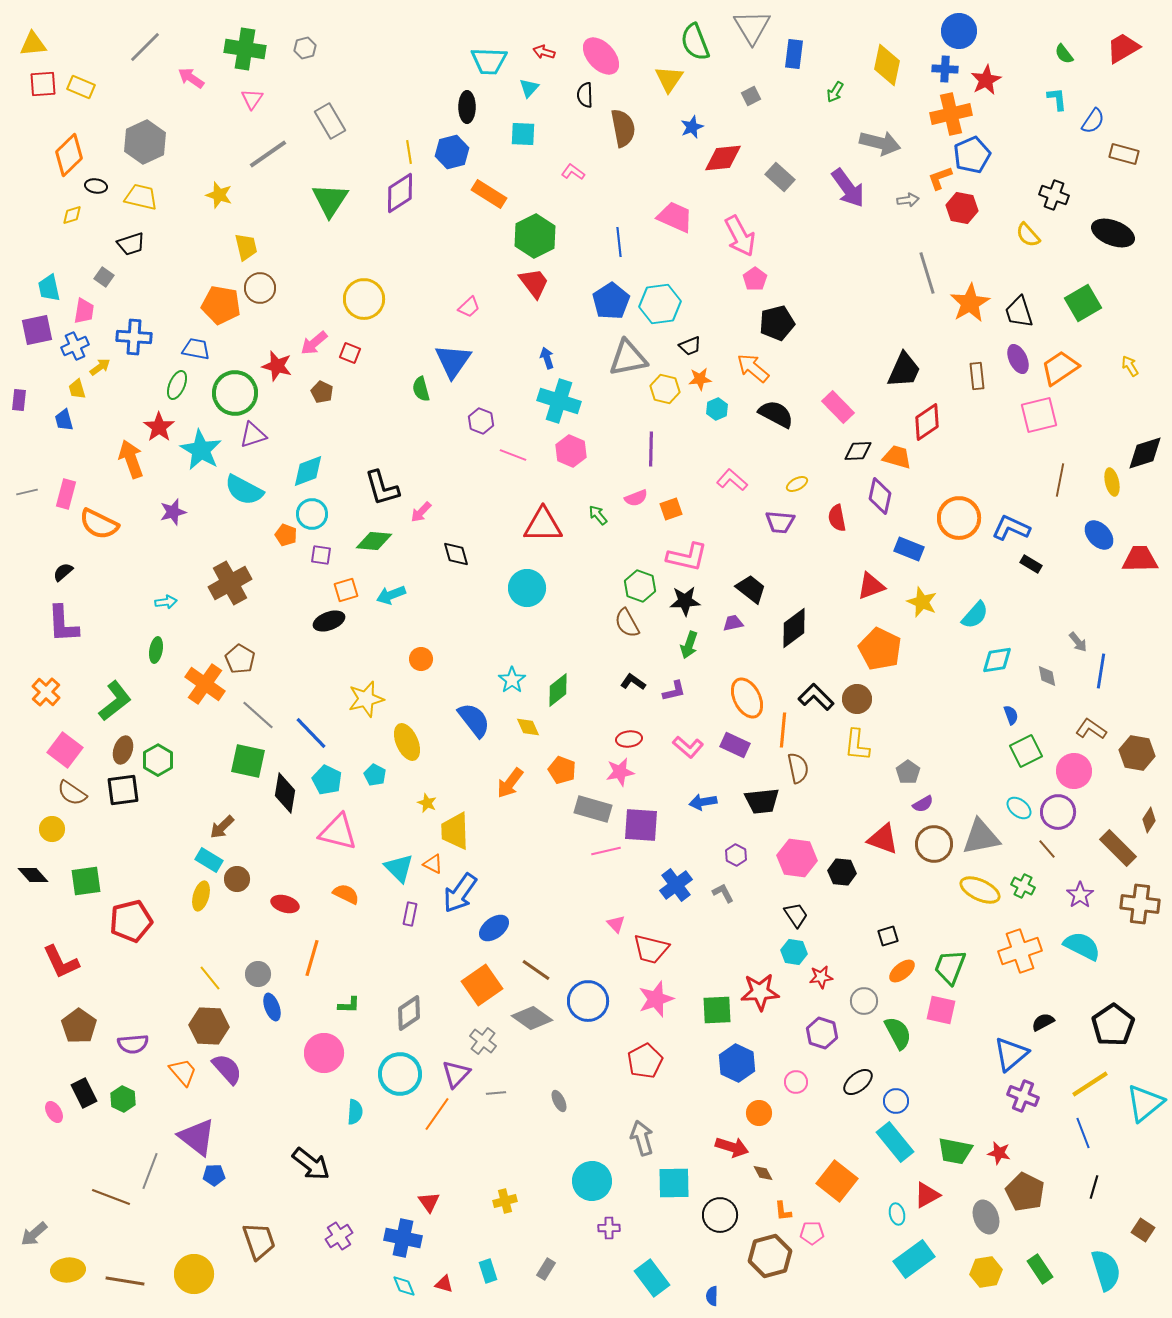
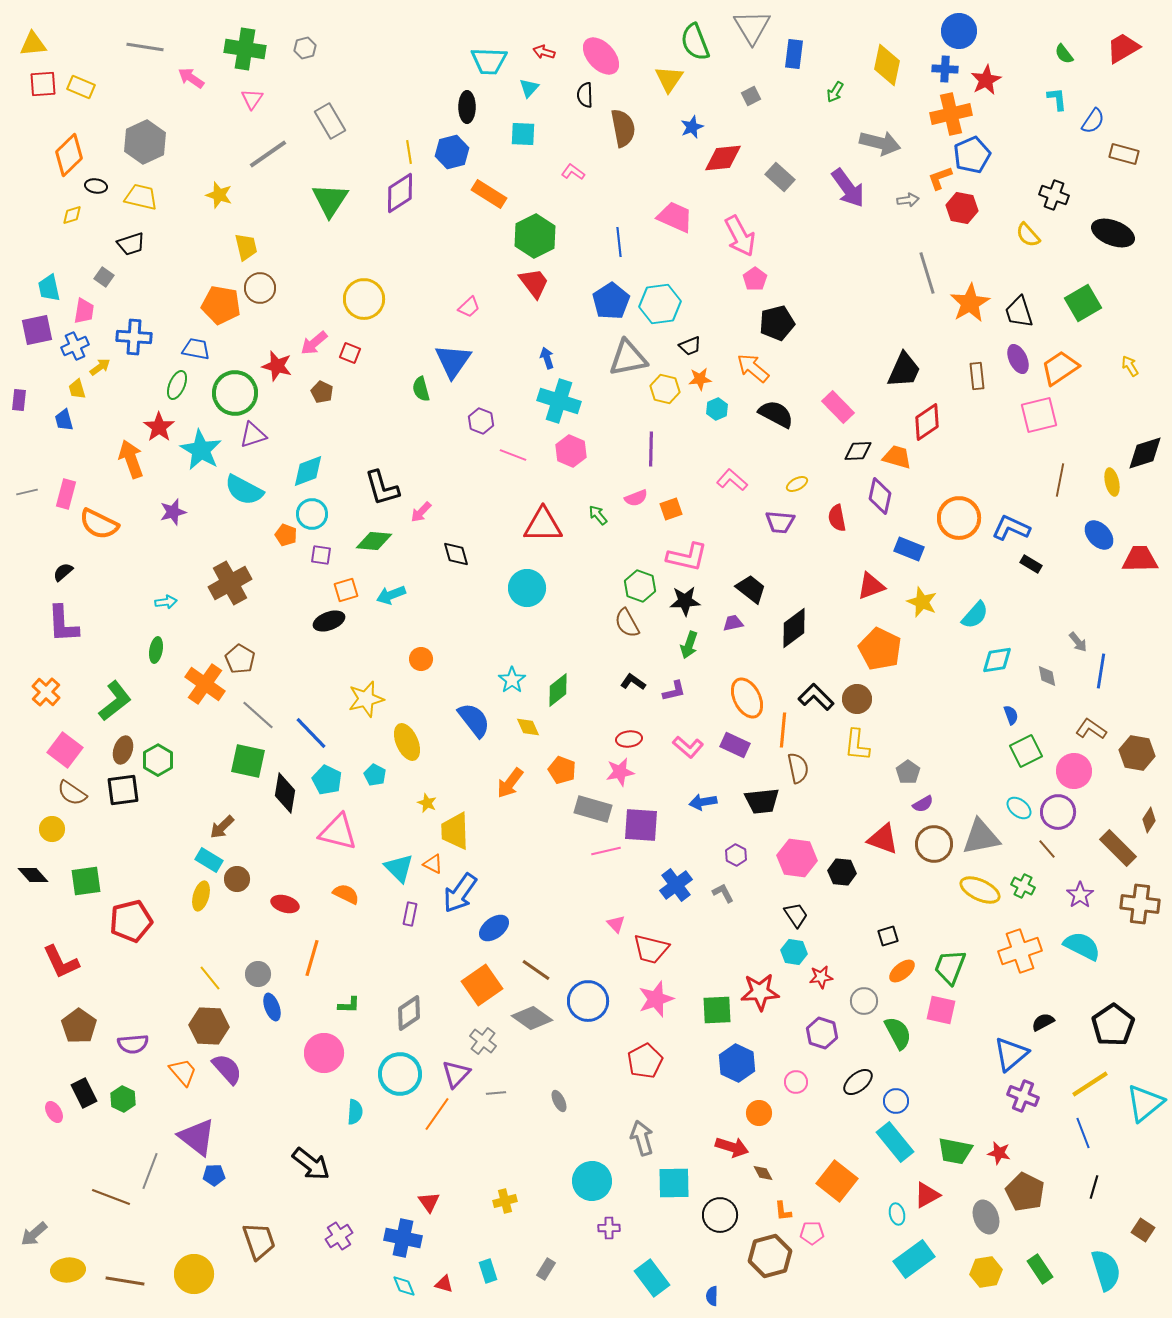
gray line at (145, 47): rotated 54 degrees clockwise
